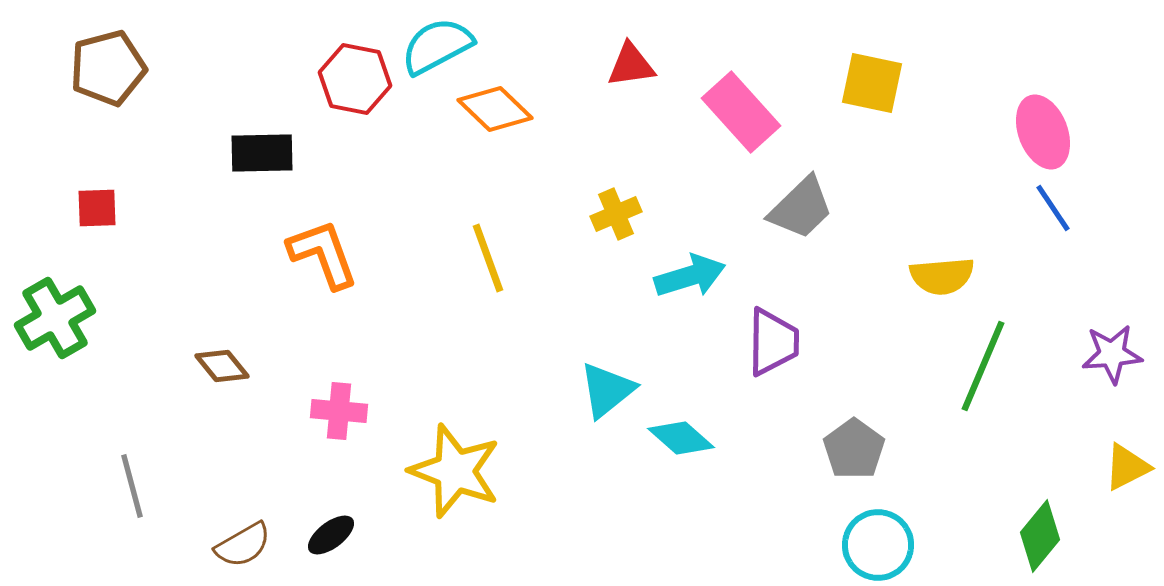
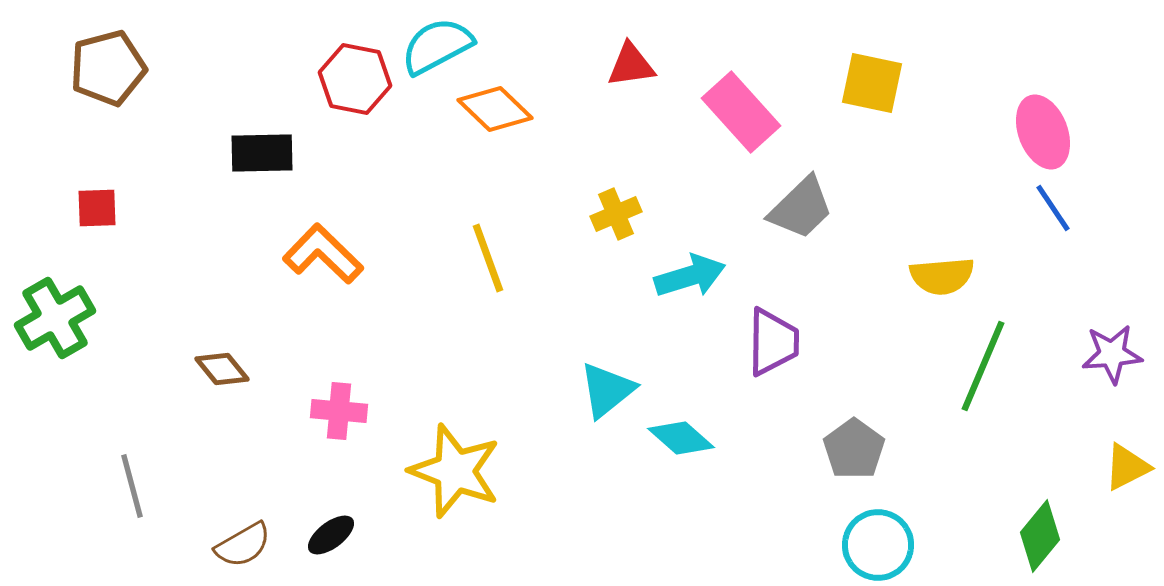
orange L-shape: rotated 26 degrees counterclockwise
brown diamond: moved 3 px down
